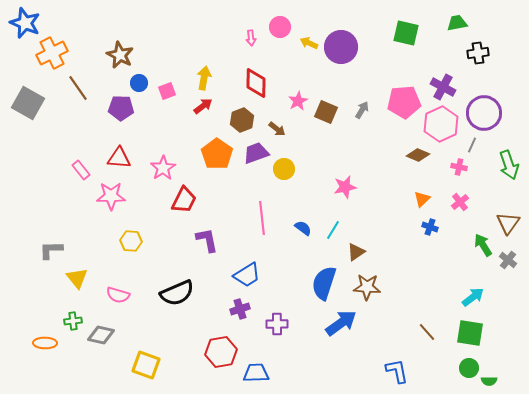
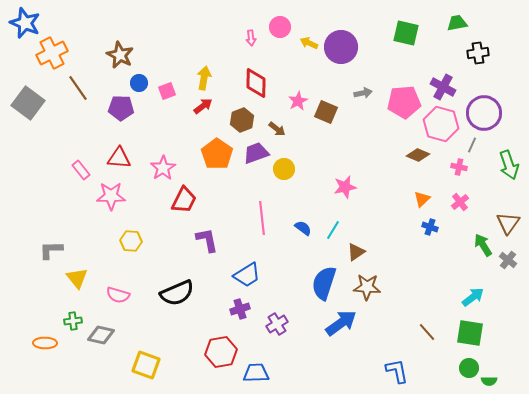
gray square at (28, 103): rotated 8 degrees clockwise
gray arrow at (362, 110): moved 1 px right, 17 px up; rotated 48 degrees clockwise
pink hexagon at (441, 124): rotated 20 degrees counterclockwise
purple cross at (277, 324): rotated 30 degrees counterclockwise
